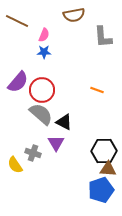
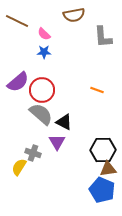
pink semicircle: moved 1 px up; rotated 112 degrees clockwise
purple semicircle: rotated 10 degrees clockwise
purple triangle: moved 1 px right, 1 px up
black hexagon: moved 1 px left, 1 px up
yellow semicircle: moved 4 px right, 2 px down; rotated 66 degrees clockwise
brown triangle: rotated 12 degrees counterclockwise
blue pentagon: moved 1 px right; rotated 30 degrees counterclockwise
